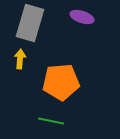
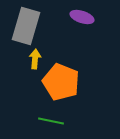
gray rectangle: moved 4 px left, 3 px down
yellow arrow: moved 15 px right
orange pentagon: rotated 27 degrees clockwise
